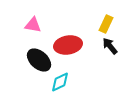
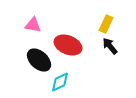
red ellipse: rotated 32 degrees clockwise
